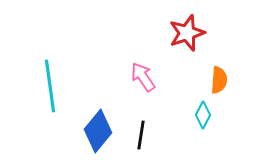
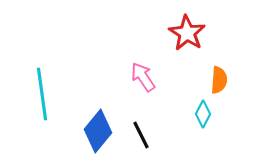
red star: rotated 21 degrees counterclockwise
cyan line: moved 8 px left, 8 px down
cyan diamond: moved 1 px up
black line: rotated 36 degrees counterclockwise
